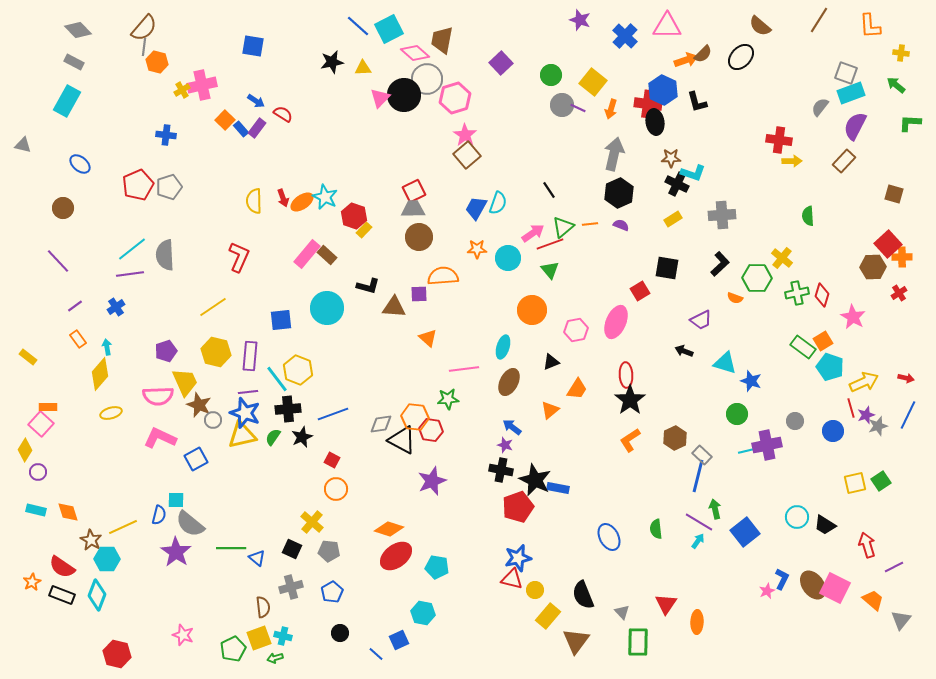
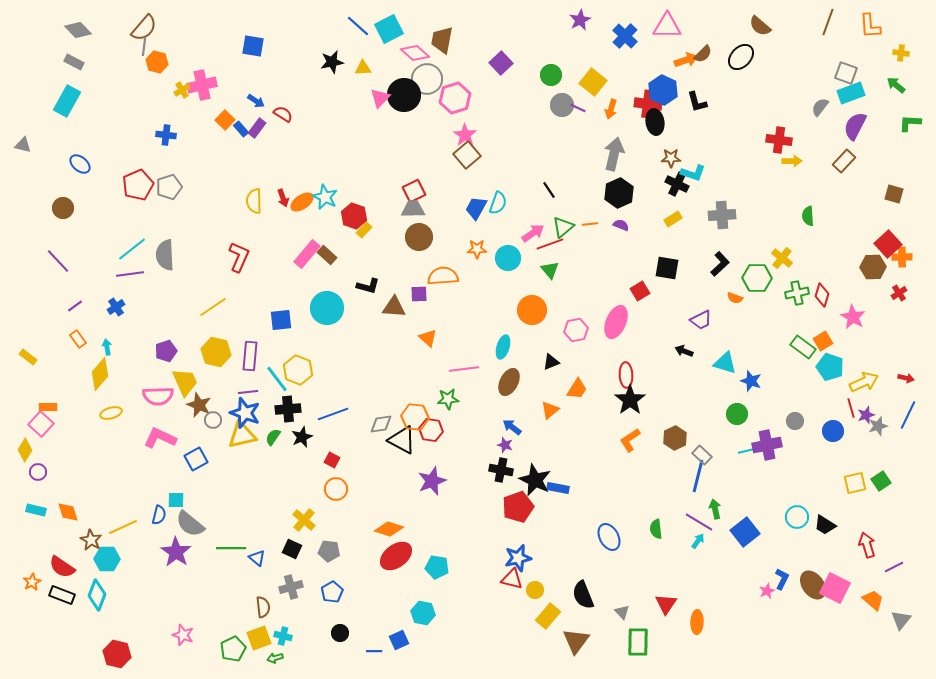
purple star at (580, 20): rotated 25 degrees clockwise
brown line at (819, 20): moved 9 px right, 2 px down; rotated 12 degrees counterclockwise
yellow cross at (312, 522): moved 8 px left, 2 px up
blue line at (376, 654): moved 2 px left, 3 px up; rotated 42 degrees counterclockwise
